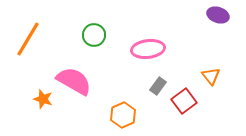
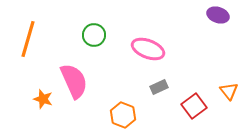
orange line: rotated 15 degrees counterclockwise
pink ellipse: rotated 28 degrees clockwise
orange triangle: moved 18 px right, 15 px down
pink semicircle: rotated 36 degrees clockwise
gray rectangle: moved 1 px right, 1 px down; rotated 30 degrees clockwise
red square: moved 10 px right, 5 px down
orange hexagon: rotated 15 degrees counterclockwise
